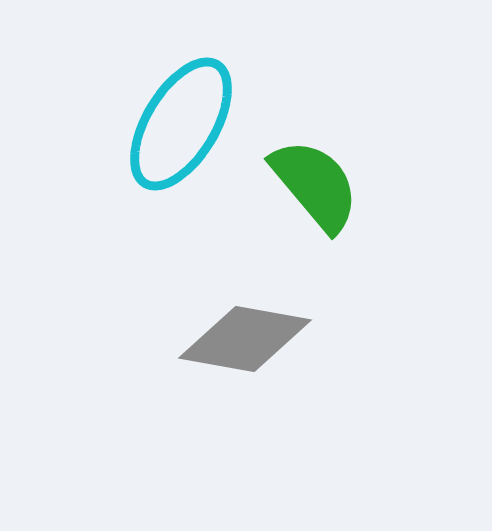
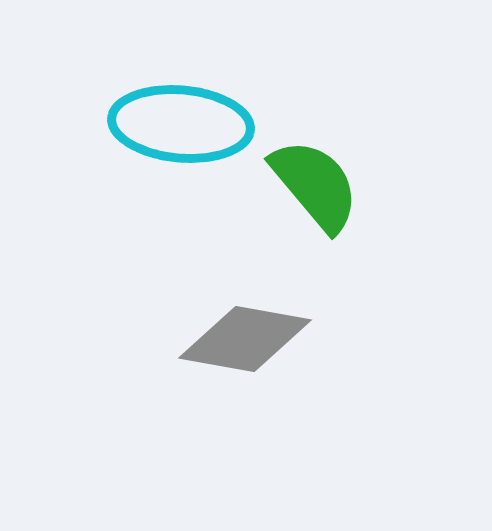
cyan ellipse: rotated 64 degrees clockwise
